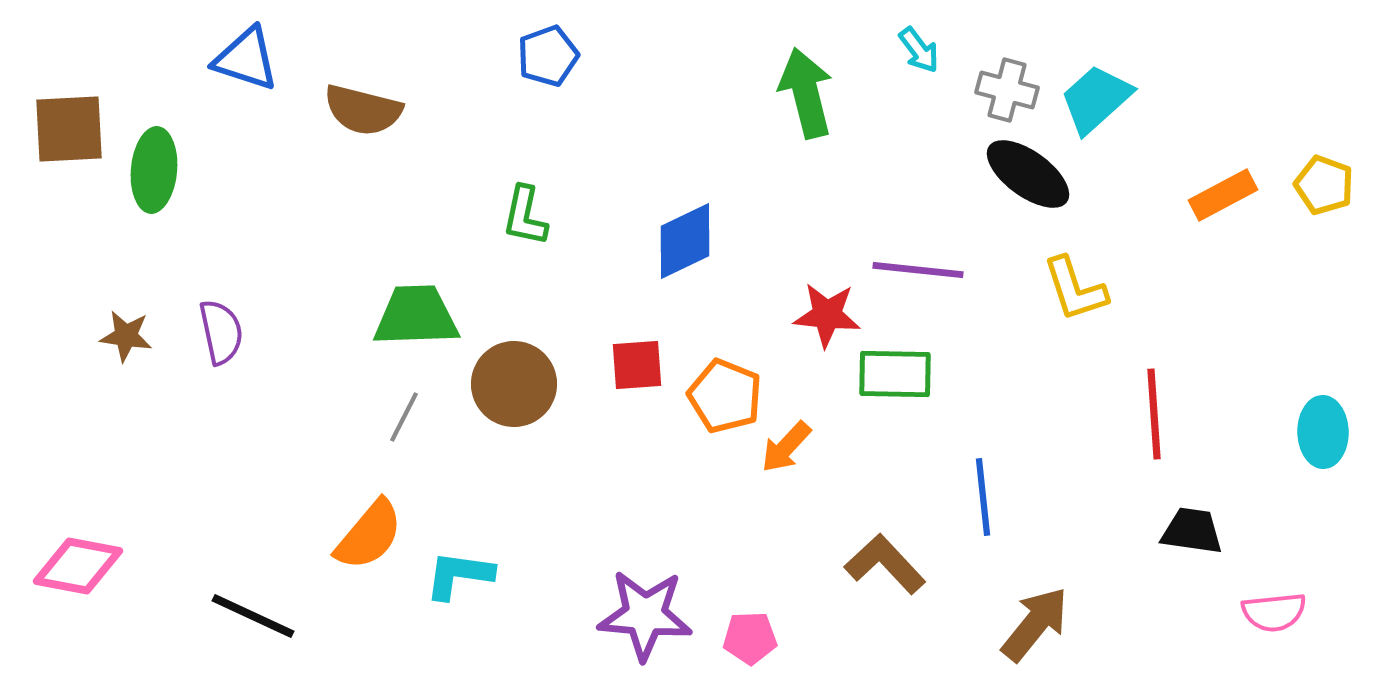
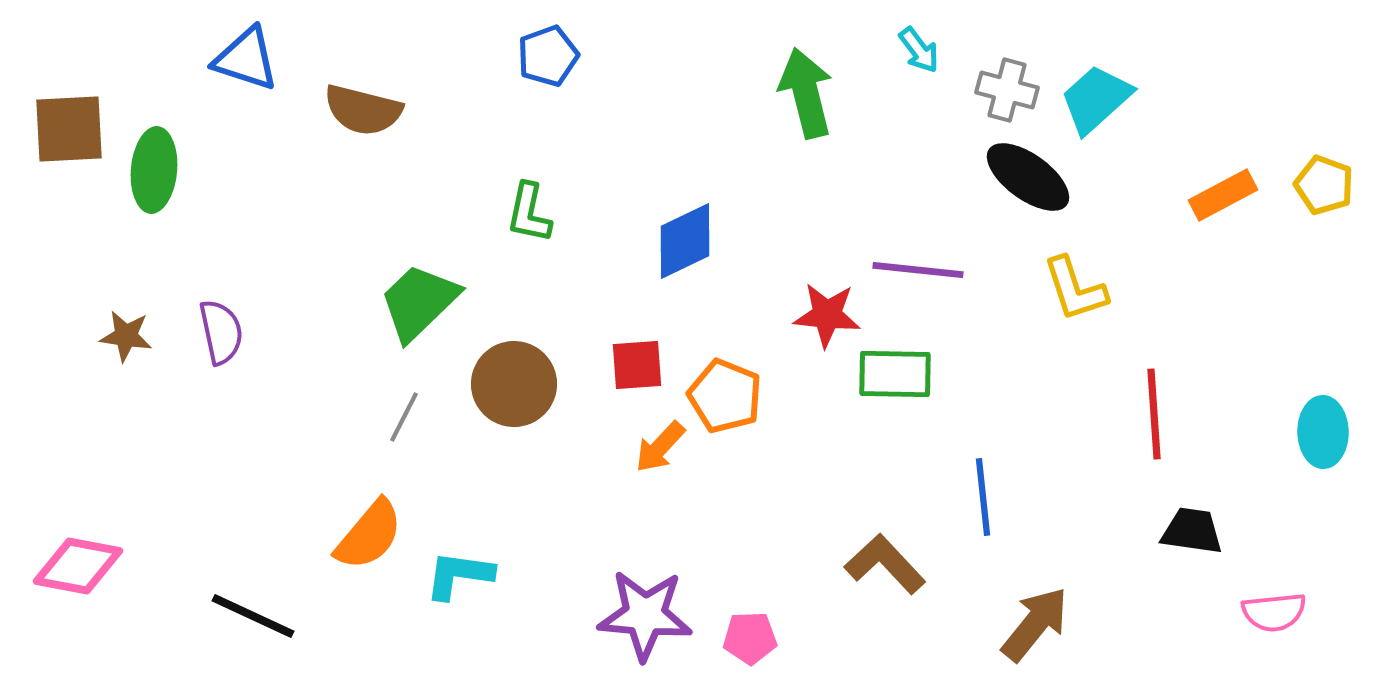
black ellipse: moved 3 px down
green L-shape: moved 4 px right, 3 px up
green trapezoid: moved 3 px right, 14 px up; rotated 42 degrees counterclockwise
orange arrow: moved 126 px left
